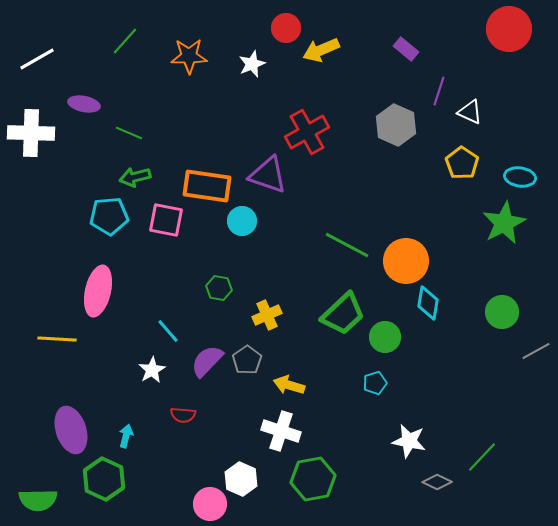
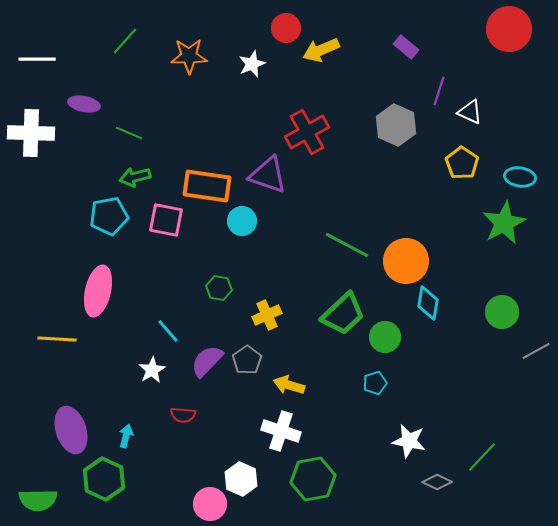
purple rectangle at (406, 49): moved 2 px up
white line at (37, 59): rotated 30 degrees clockwise
cyan pentagon at (109, 216): rotated 6 degrees counterclockwise
